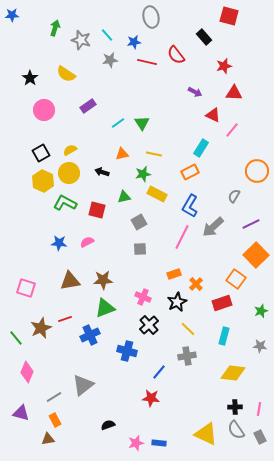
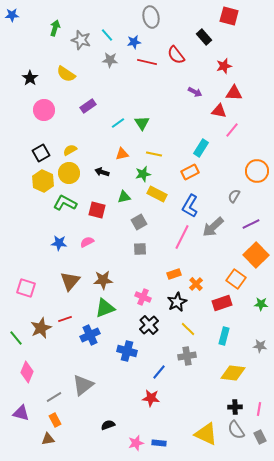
gray star at (110, 60): rotated 14 degrees clockwise
red triangle at (213, 115): moved 6 px right, 4 px up; rotated 14 degrees counterclockwise
brown triangle at (70, 281): rotated 40 degrees counterclockwise
green star at (261, 311): moved 7 px up; rotated 24 degrees clockwise
